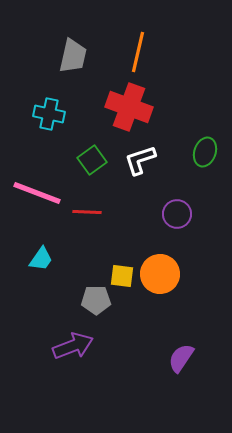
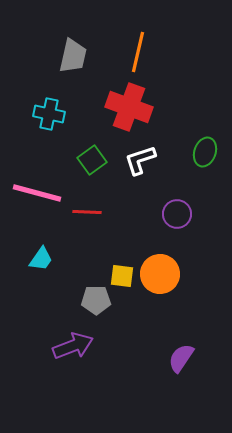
pink line: rotated 6 degrees counterclockwise
